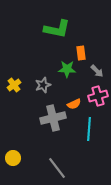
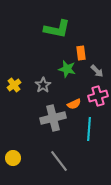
green star: rotated 12 degrees clockwise
gray star: rotated 14 degrees counterclockwise
gray line: moved 2 px right, 7 px up
